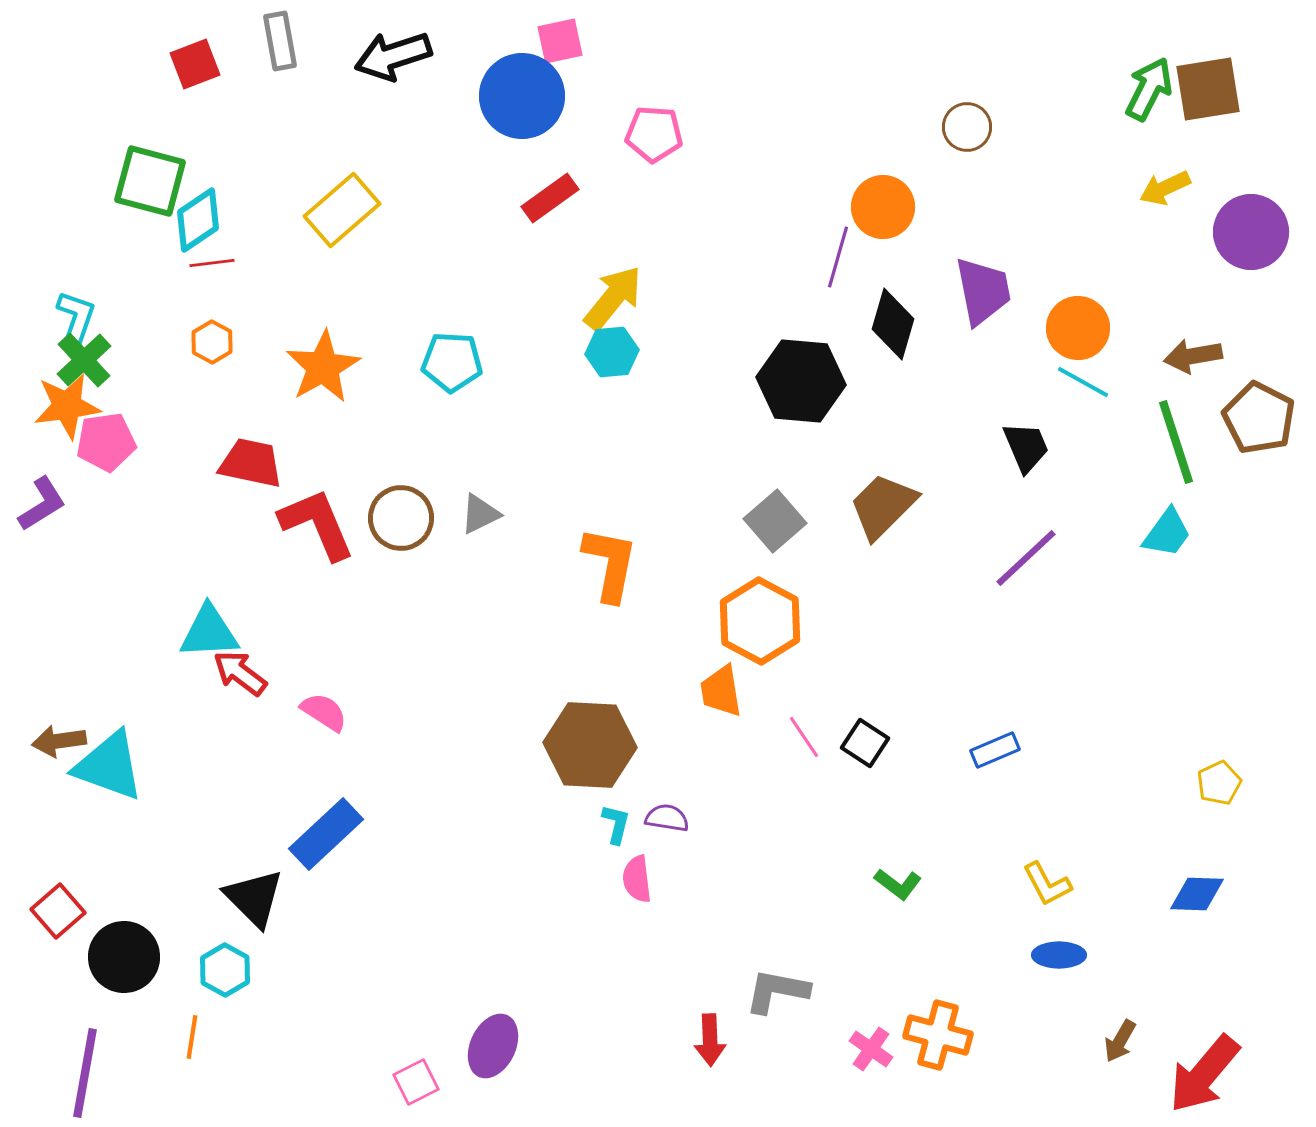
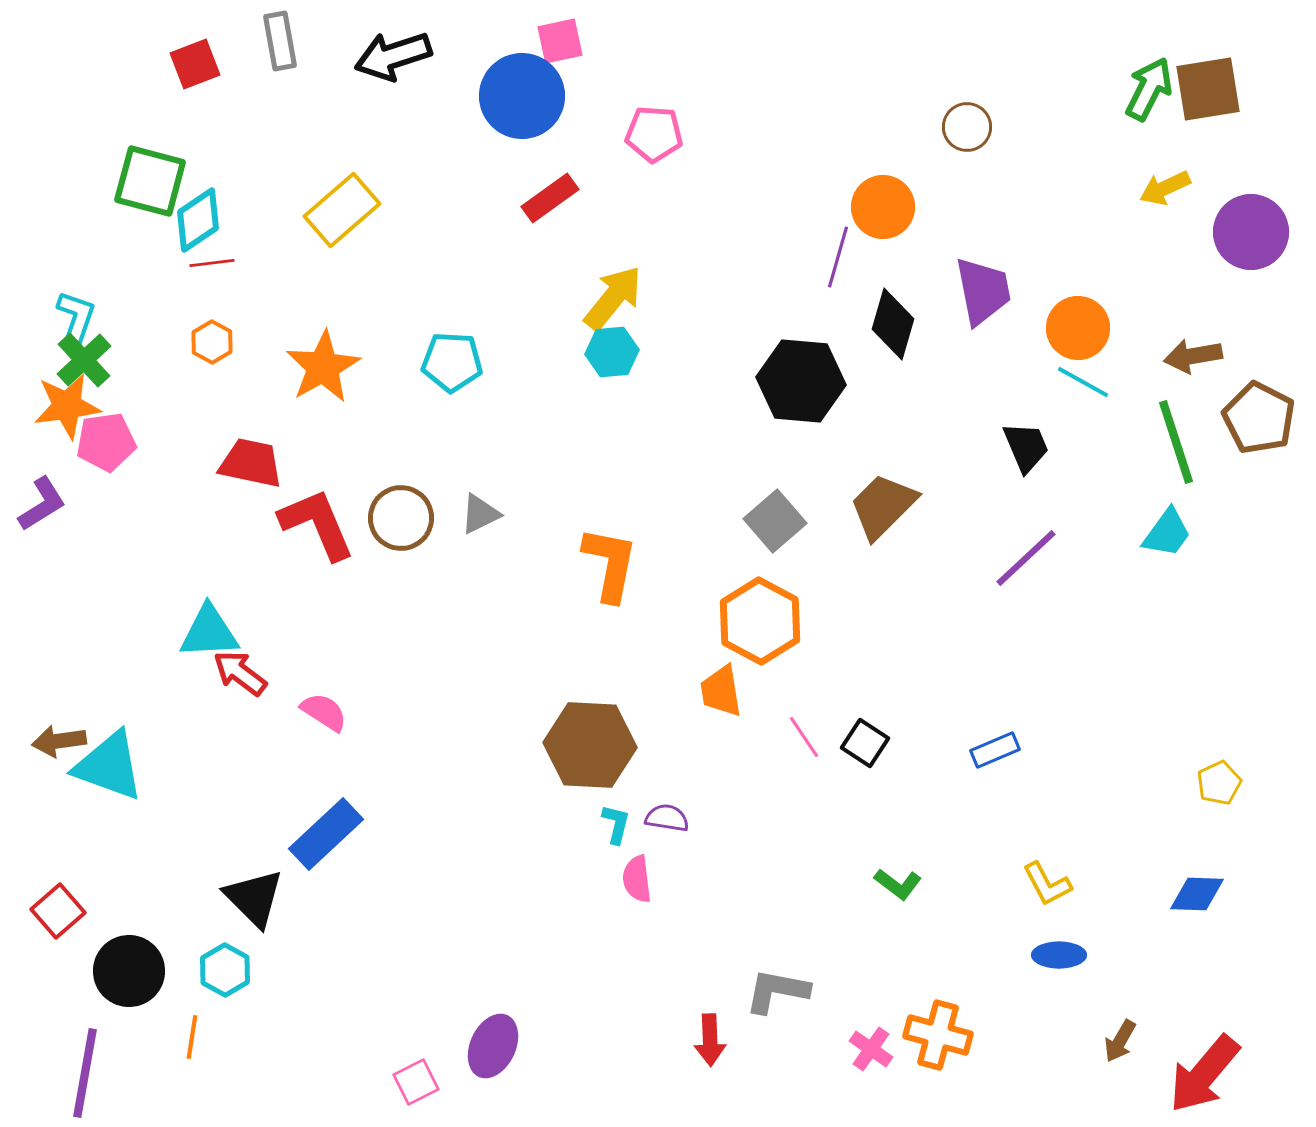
black circle at (124, 957): moved 5 px right, 14 px down
